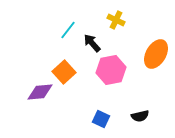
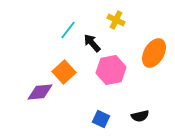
orange ellipse: moved 2 px left, 1 px up
